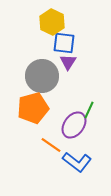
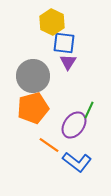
gray circle: moved 9 px left
orange line: moved 2 px left
